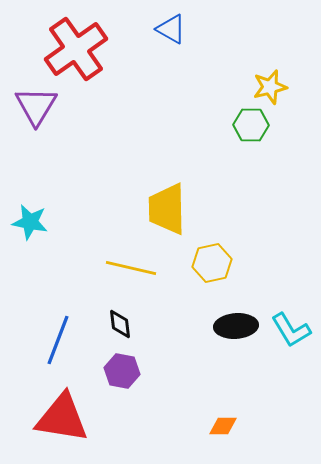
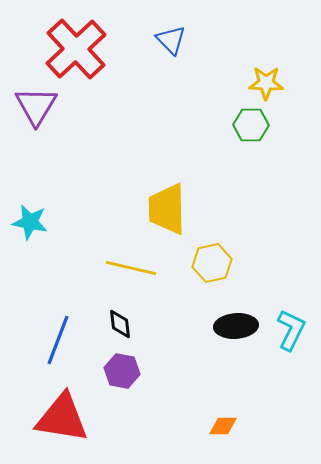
blue triangle: moved 11 px down; rotated 16 degrees clockwise
red cross: rotated 8 degrees counterclockwise
yellow star: moved 4 px left, 4 px up; rotated 16 degrees clockwise
cyan L-shape: rotated 123 degrees counterclockwise
